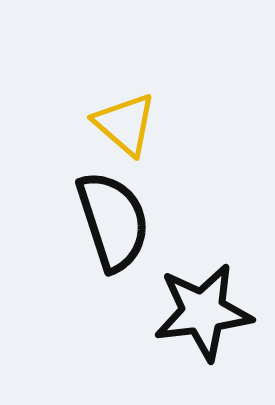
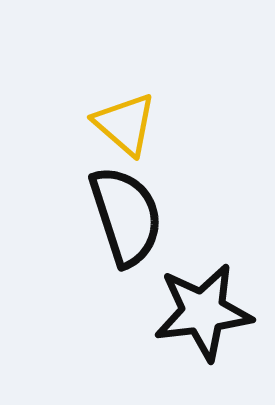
black semicircle: moved 13 px right, 5 px up
